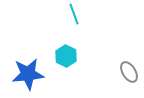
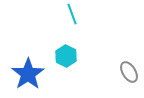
cyan line: moved 2 px left
blue star: rotated 28 degrees counterclockwise
